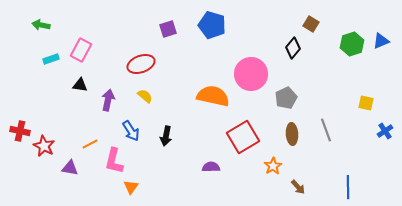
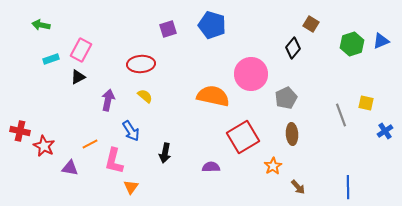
red ellipse: rotated 16 degrees clockwise
black triangle: moved 2 px left, 8 px up; rotated 35 degrees counterclockwise
gray line: moved 15 px right, 15 px up
black arrow: moved 1 px left, 17 px down
